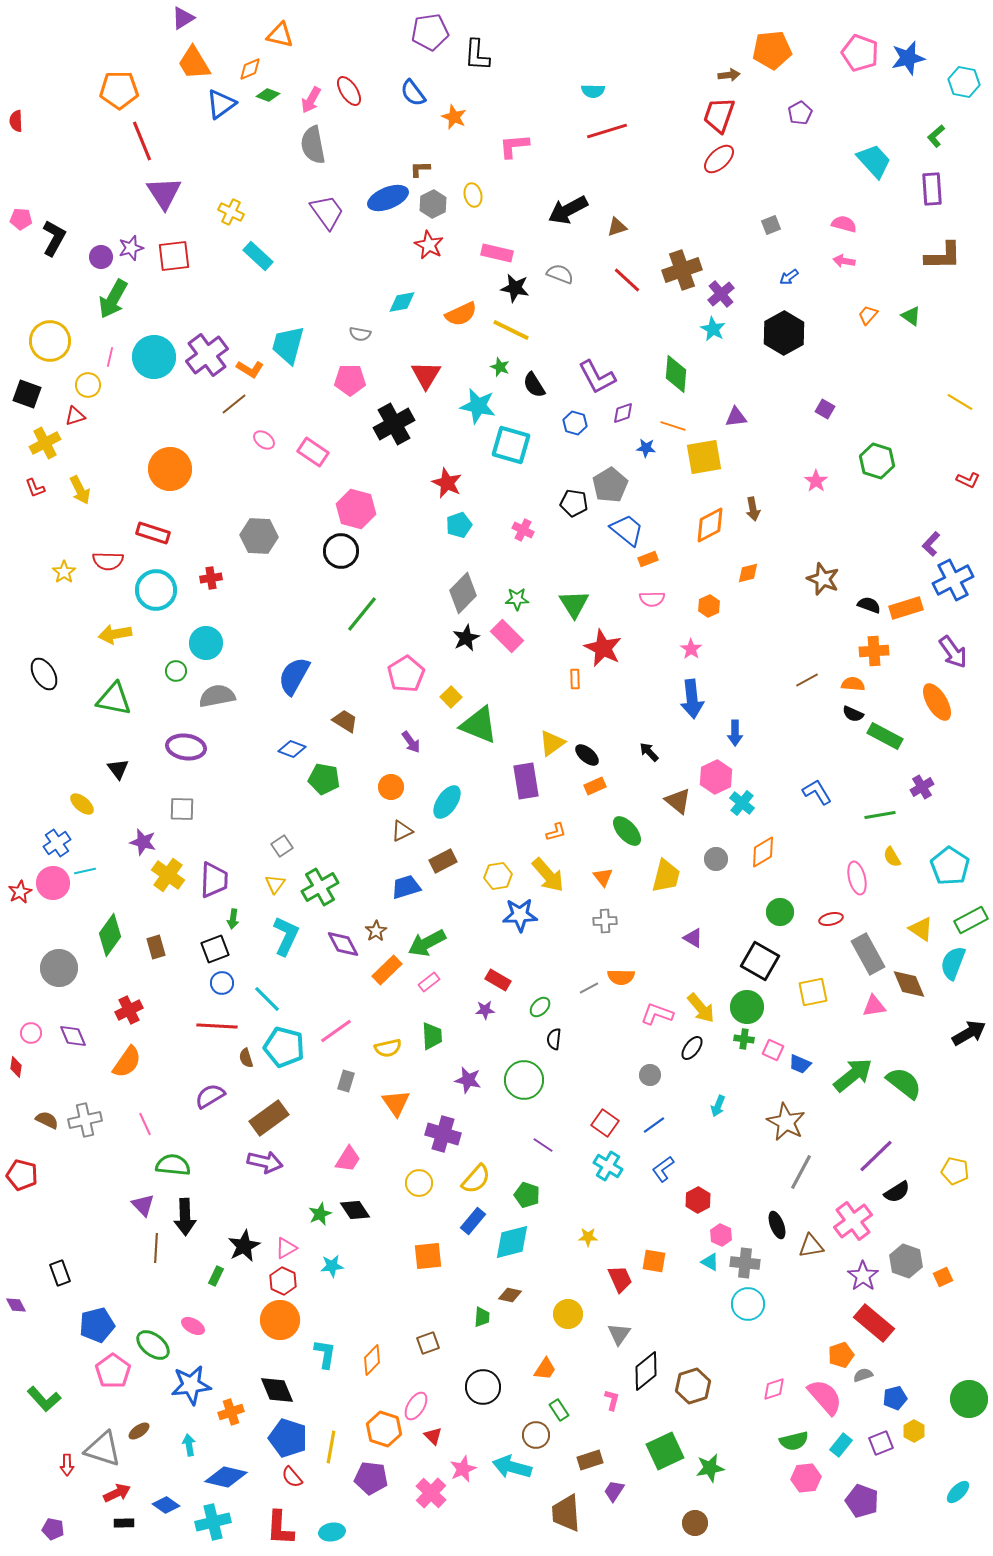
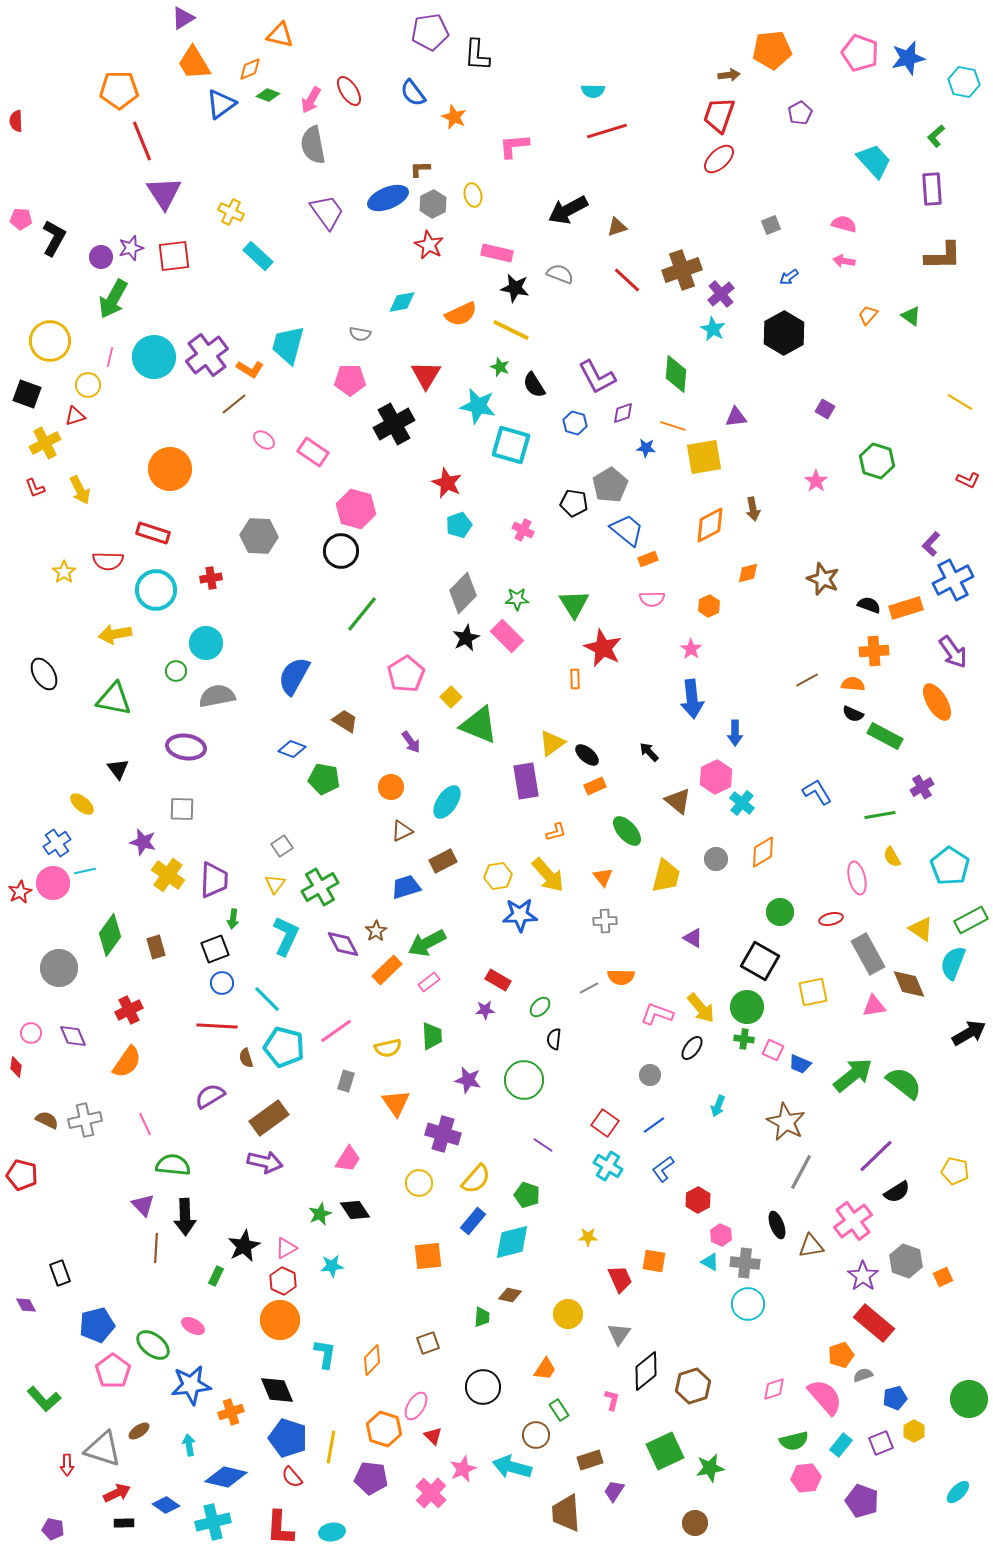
purple diamond at (16, 1305): moved 10 px right
